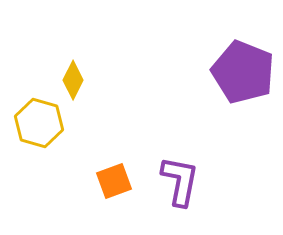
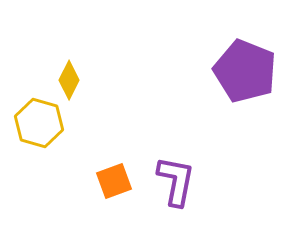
purple pentagon: moved 2 px right, 1 px up
yellow diamond: moved 4 px left
purple L-shape: moved 4 px left
